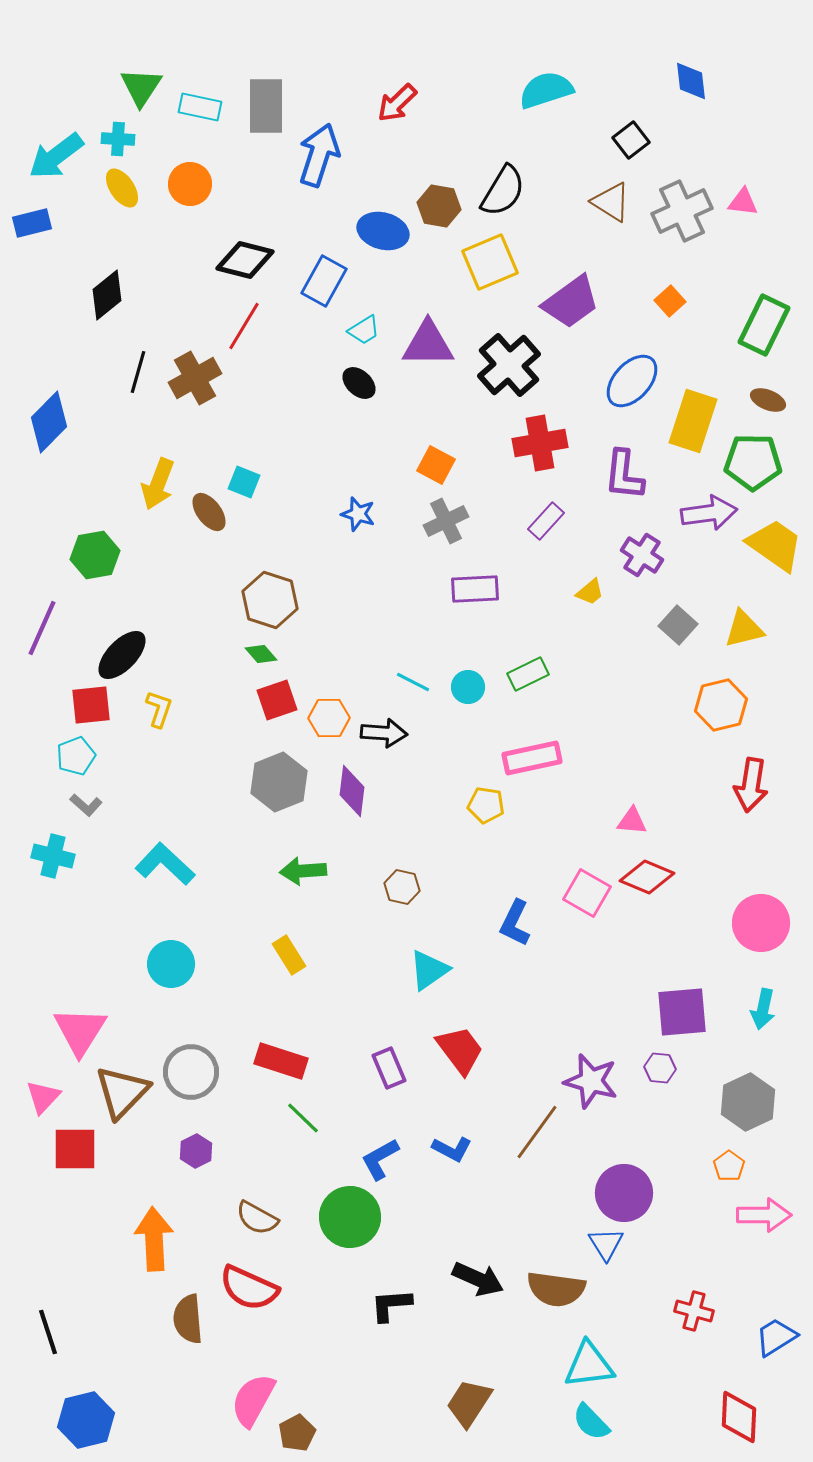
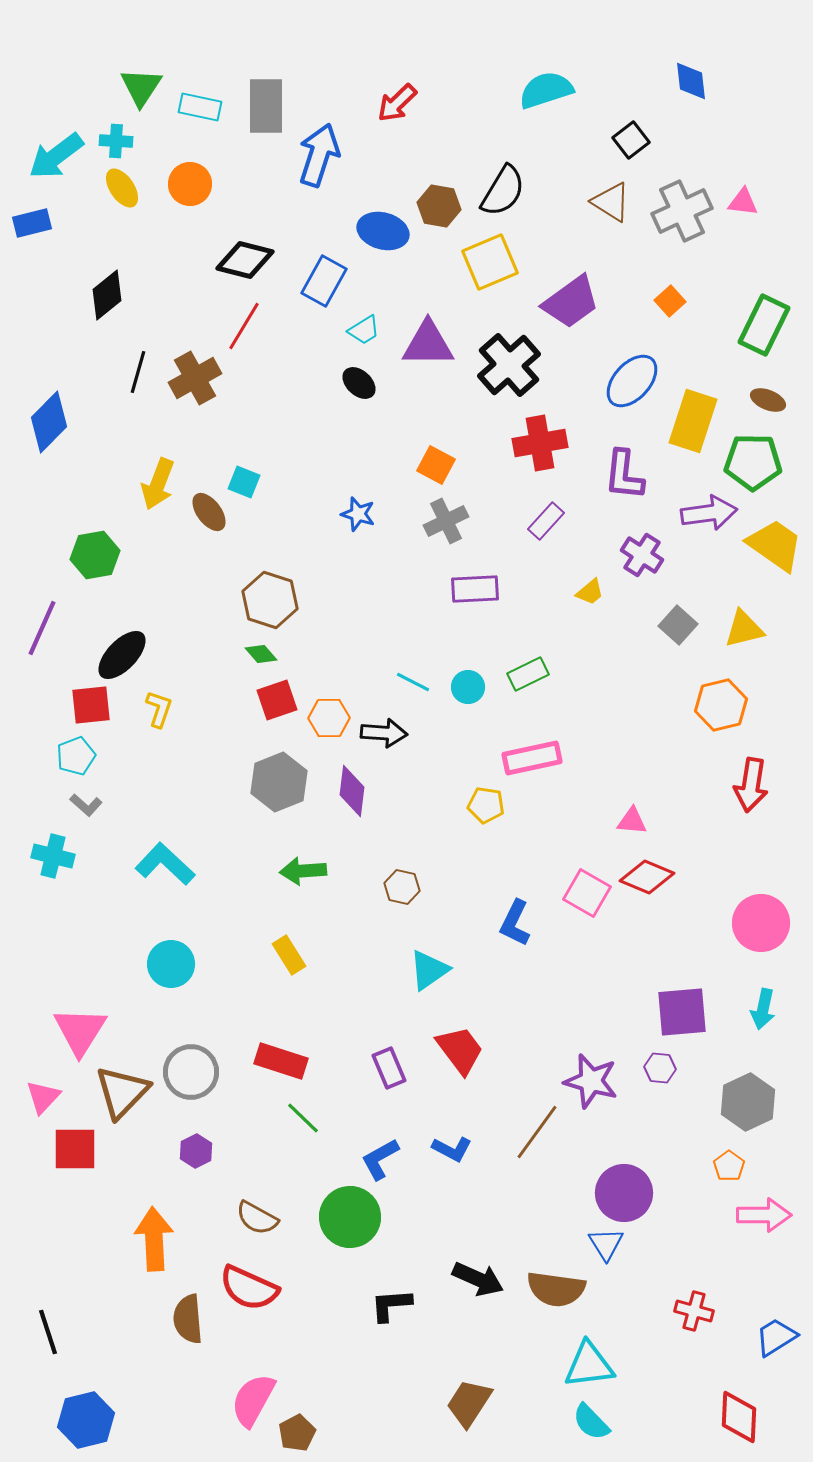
cyan cross at (118, 139): moved 2 px left, 2 px down
